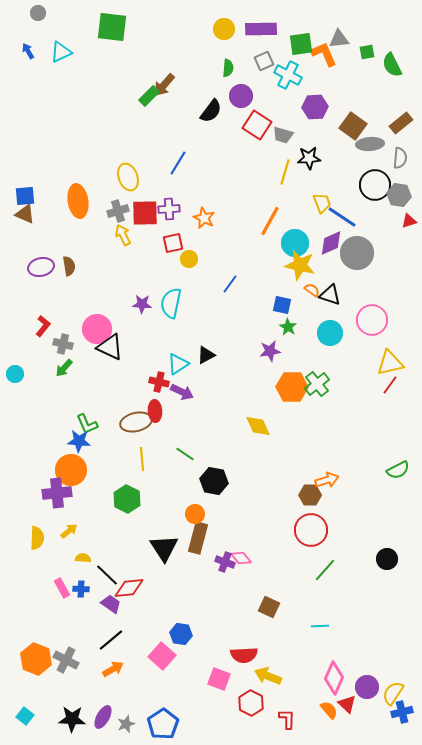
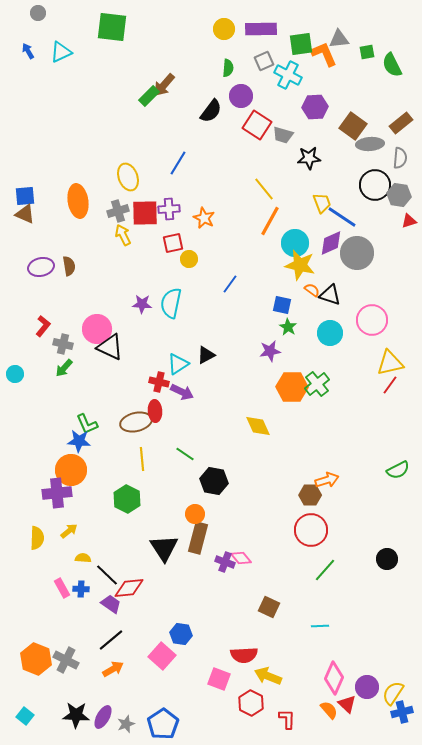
yellow line at (285, 172): moved 21 px left, 17 px down; rotated 55 degrees counterclockwise
black star at (72, 719): moved 4 px right, 4 px up
